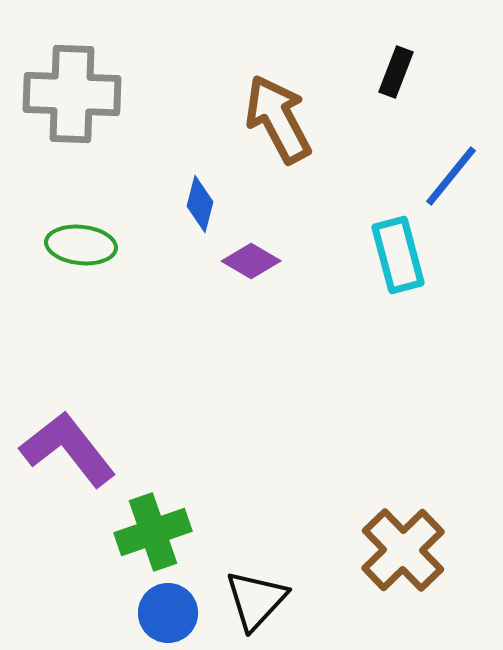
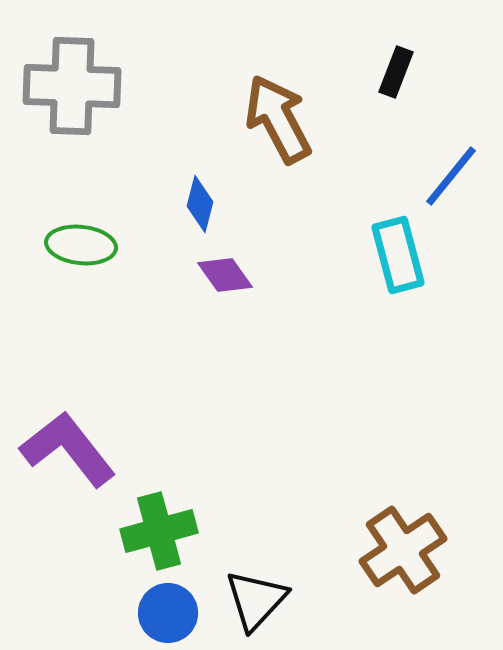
gray cross: moved 8 px up
purple diamond: moved 26 px left, 14 px down; rotated 24 degrees clockwise
green cross: moved 6 px right, 1 px up; rotated 4 degrees clockwise
brown cross: rotated 10 degrees clockwise
